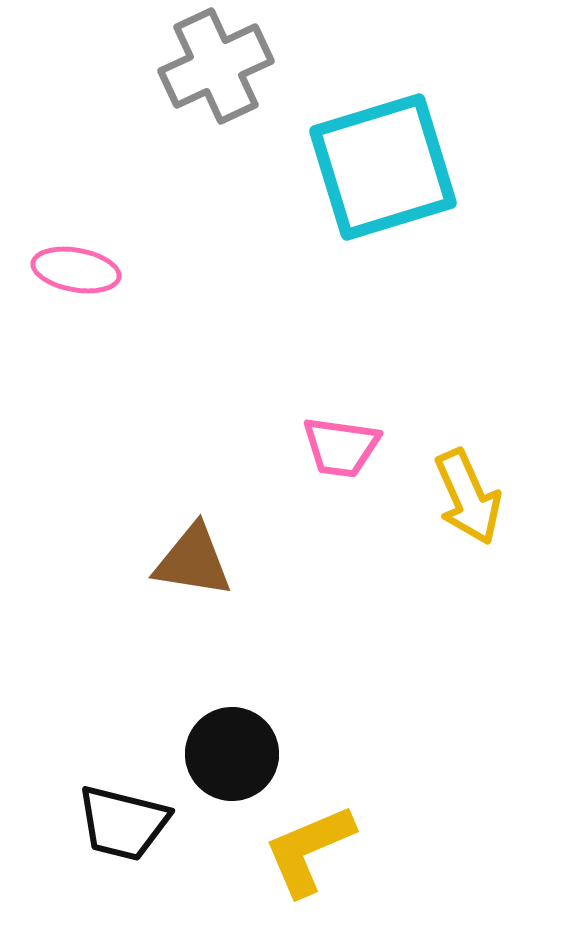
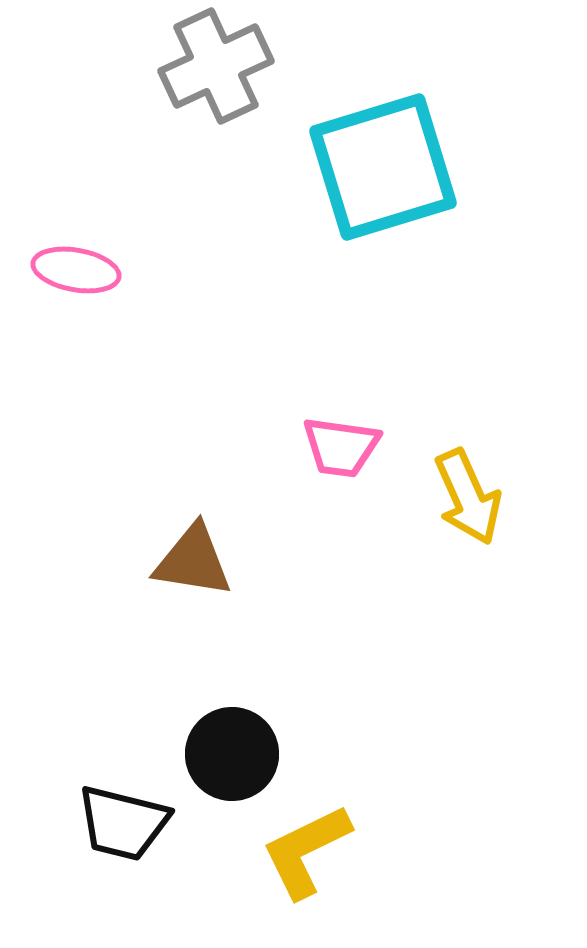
yellow L-shape: moved 3 px left, 1 px down; rotated 3 degrees counterclockwise
